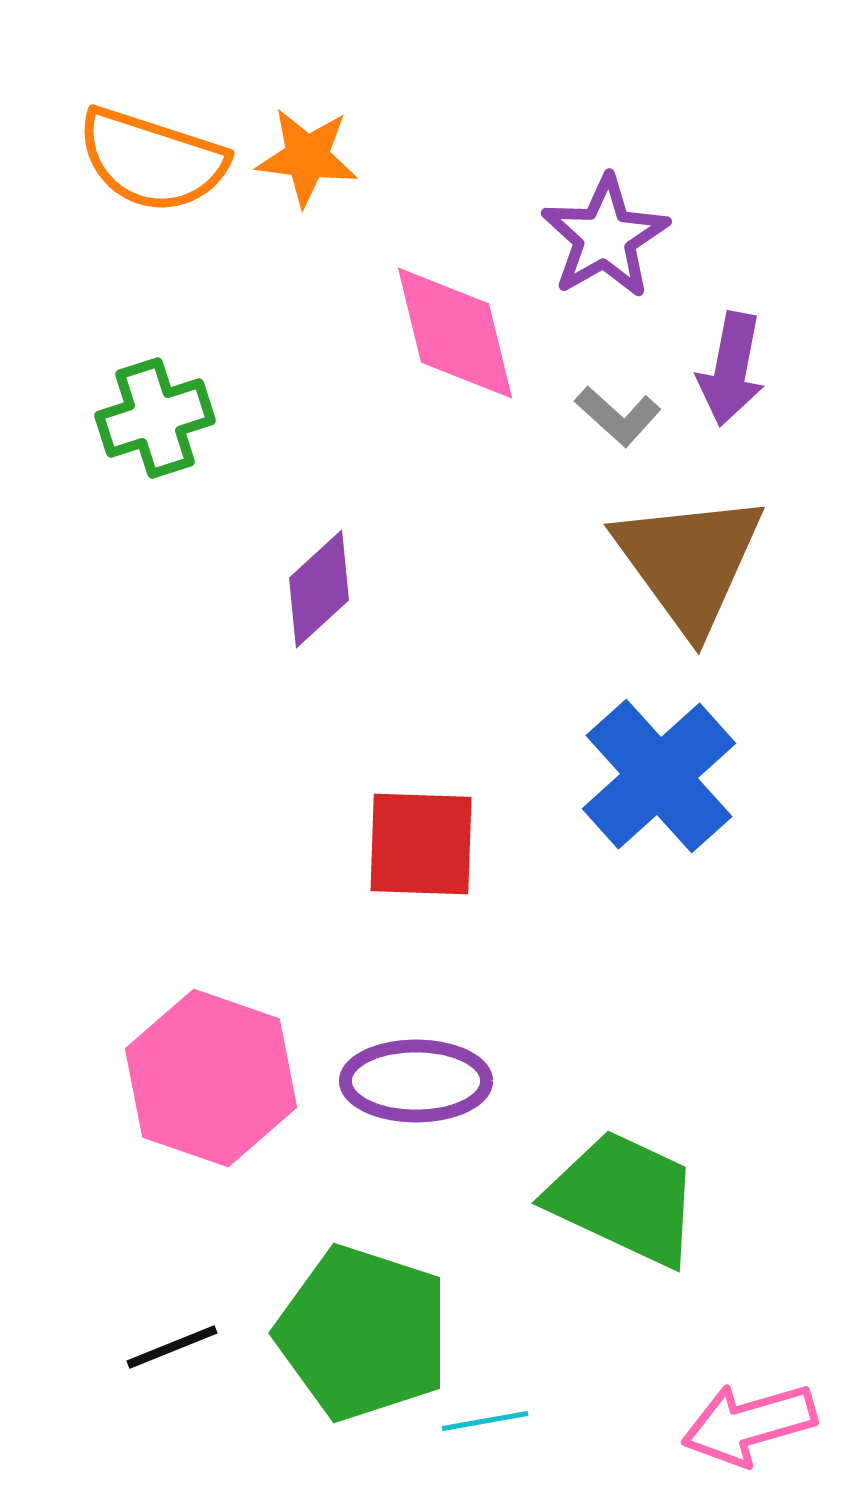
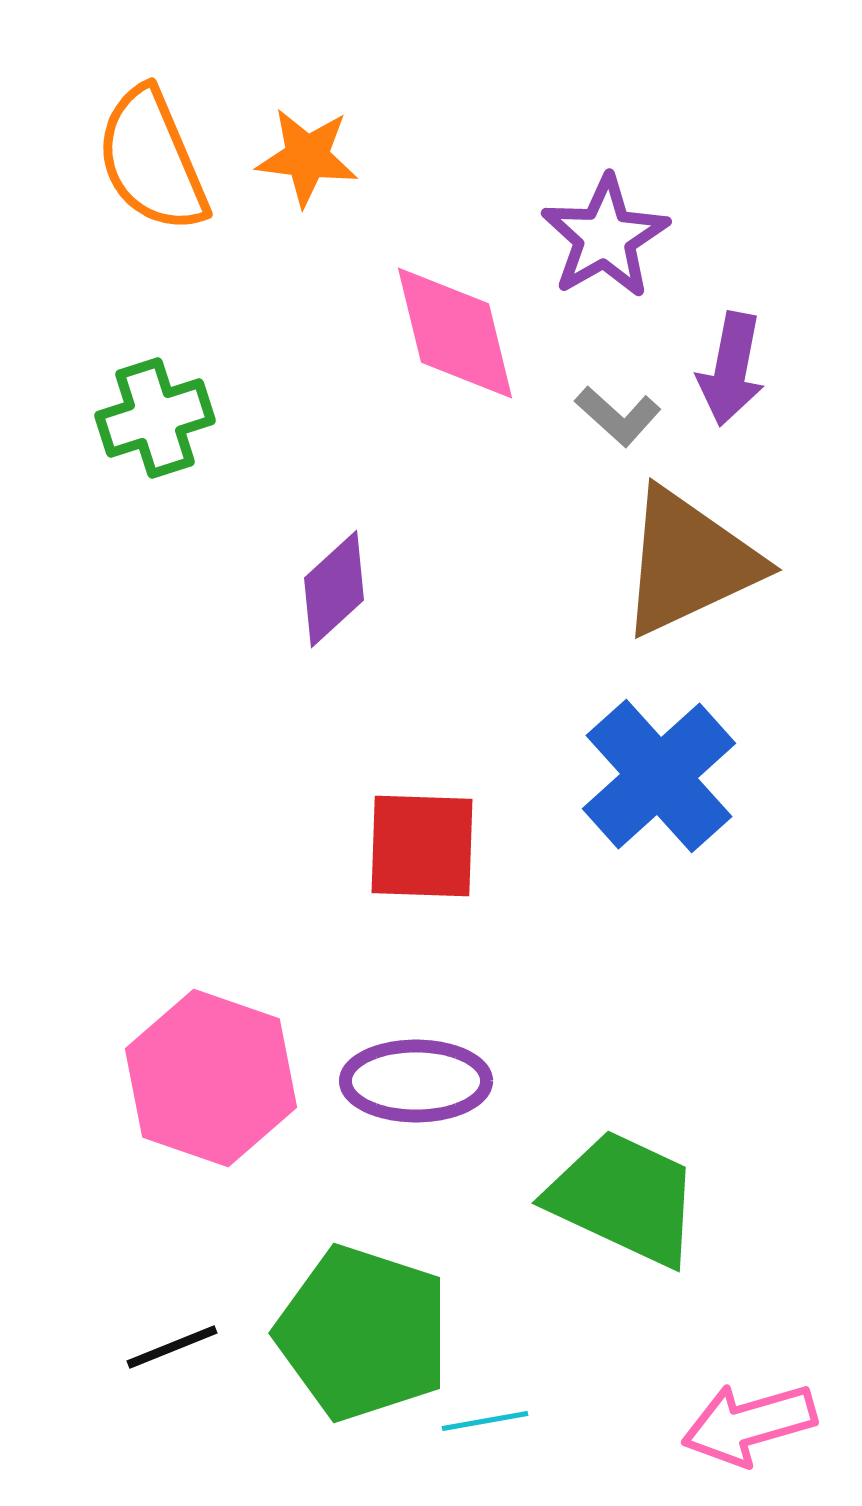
orange semicircle: rotated 49 degrees clockwise
brown triangle: rotated 41 degrees clockwise
purple diamond: moved 15 px right
red square: moved 1 px right, 2 px down
